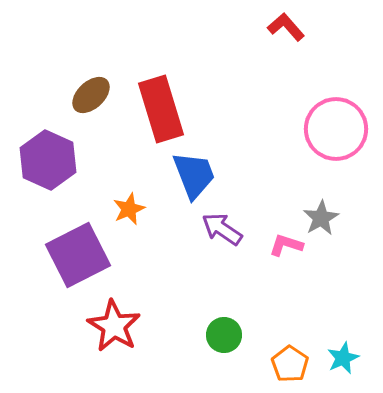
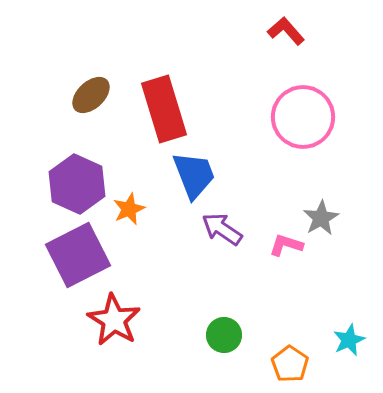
red L-shape: moved 4 px down
red rectangle: moved 3 px right
pink circle: moved 33 px left, 12 px up
purple hexagon: moved 29 px right, 24 px down
red star: moved 6 px up
cyan star: moved 6 px right, 18 px up
